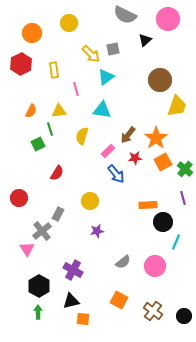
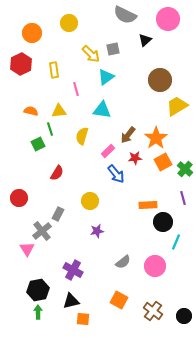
yellow trapezoid at (177, 106): rotated 140 degrees counterclockwise
orange semicircle at (31, 111): rotated 104 degrees counterclockwise
black hexagon at (39, 286): moved 1 px left, 4 px down; rotated 20 degrees clockwise
